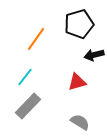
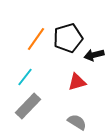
black pentagon: moved 11 px left, 14 px down
gray semicircle: moved 3 px left
